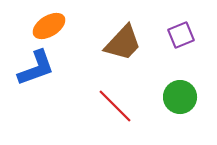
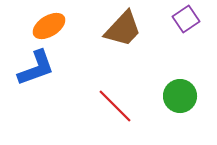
purple square: moved 5 px right, 16 px up; rotated 12 degrees counterclockwise
brown trapezoid: moved 14 px up
green circle: moved 1 px up
